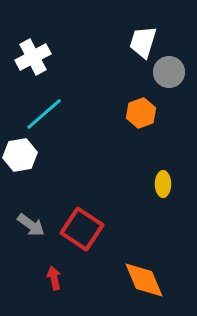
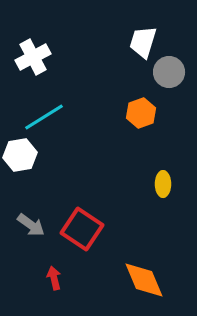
cyan line: moved 3 px down; rotated 9 degrees clockwise
